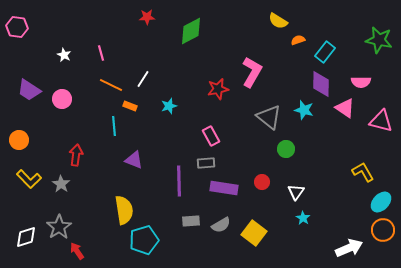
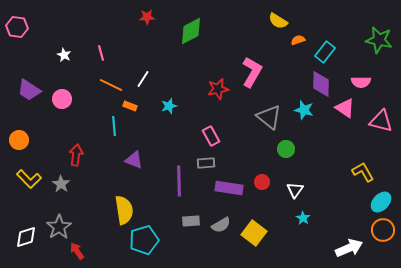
purple rectangle at (224, 188): moved 5 px right
white triangle at (296, 192): moved 1 px left, 2 px up
